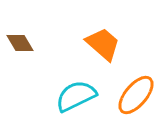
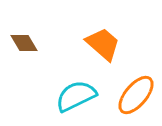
brown diamond: moved 4 px right
